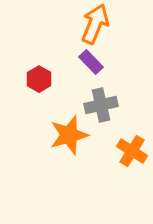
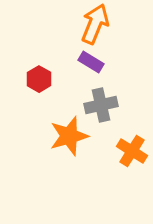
purple rectangle: rotated 15 degrees counterclockwise
orange star: moved 1 px down
